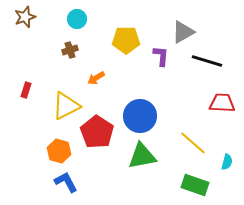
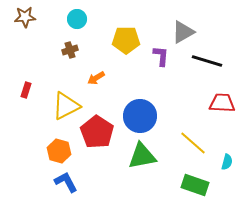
brown star: rotated 15 degrees clockwise
